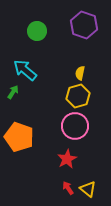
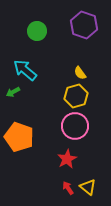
yellow semicircle: rotated 48 degrees counterclockwise
green arrow: rotated 152 degrees counterclockwise
yellow hexagon: moved 2 px left
yellow triangle: moved 2 px up
